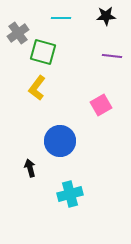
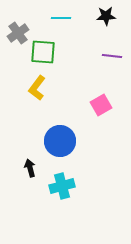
green square: rotated 12 degrees counterclockwise
cyan cross: moved 8 px left, 8 px up
